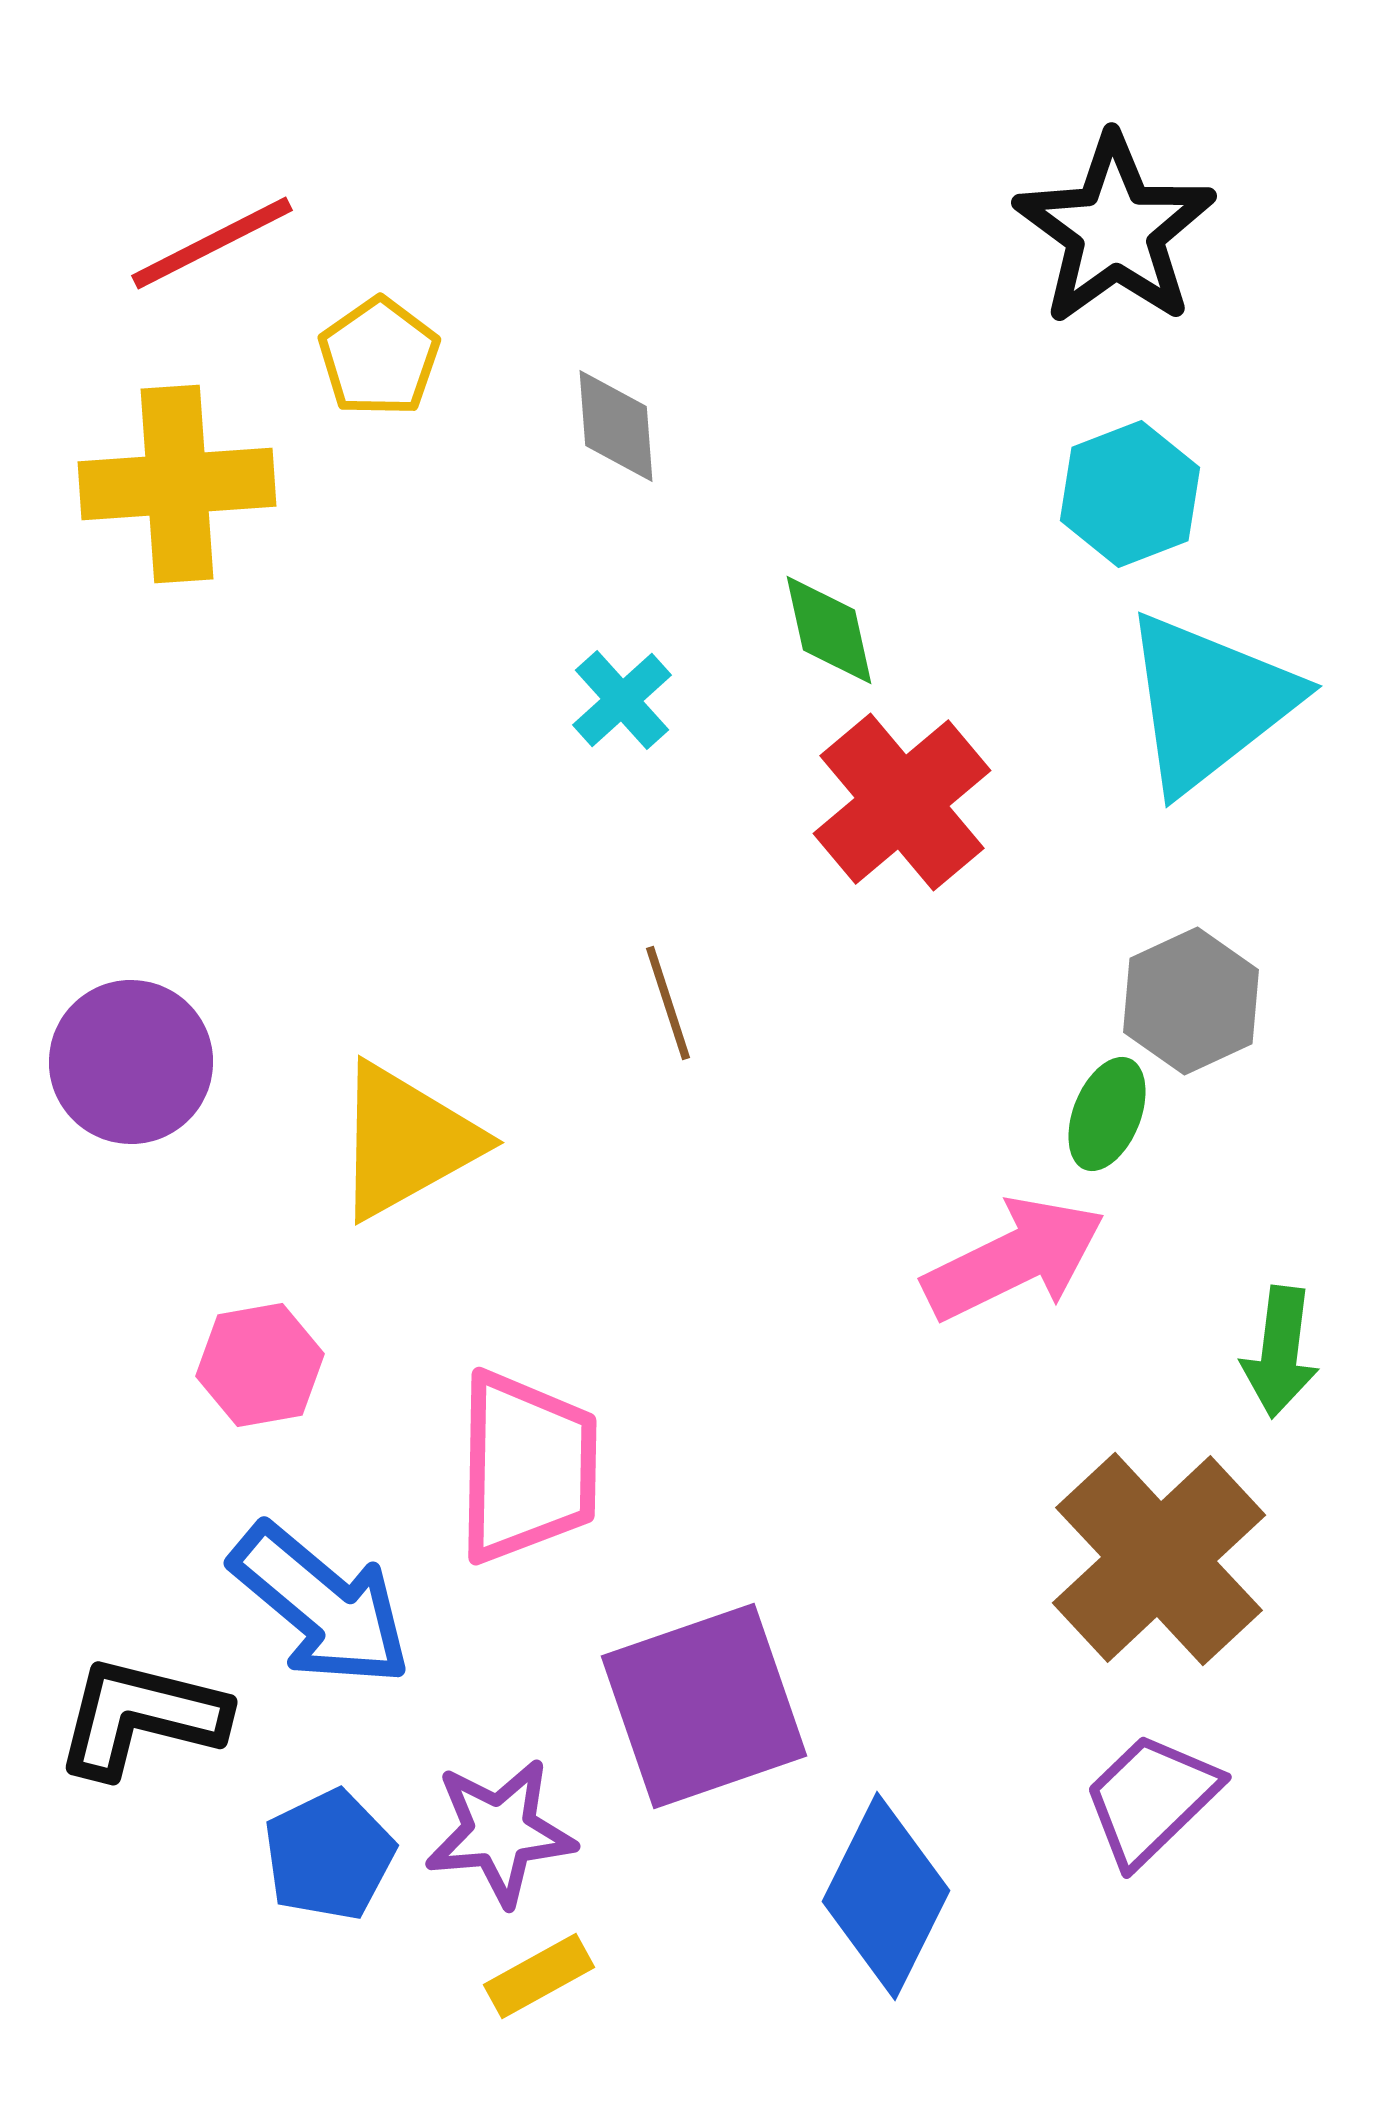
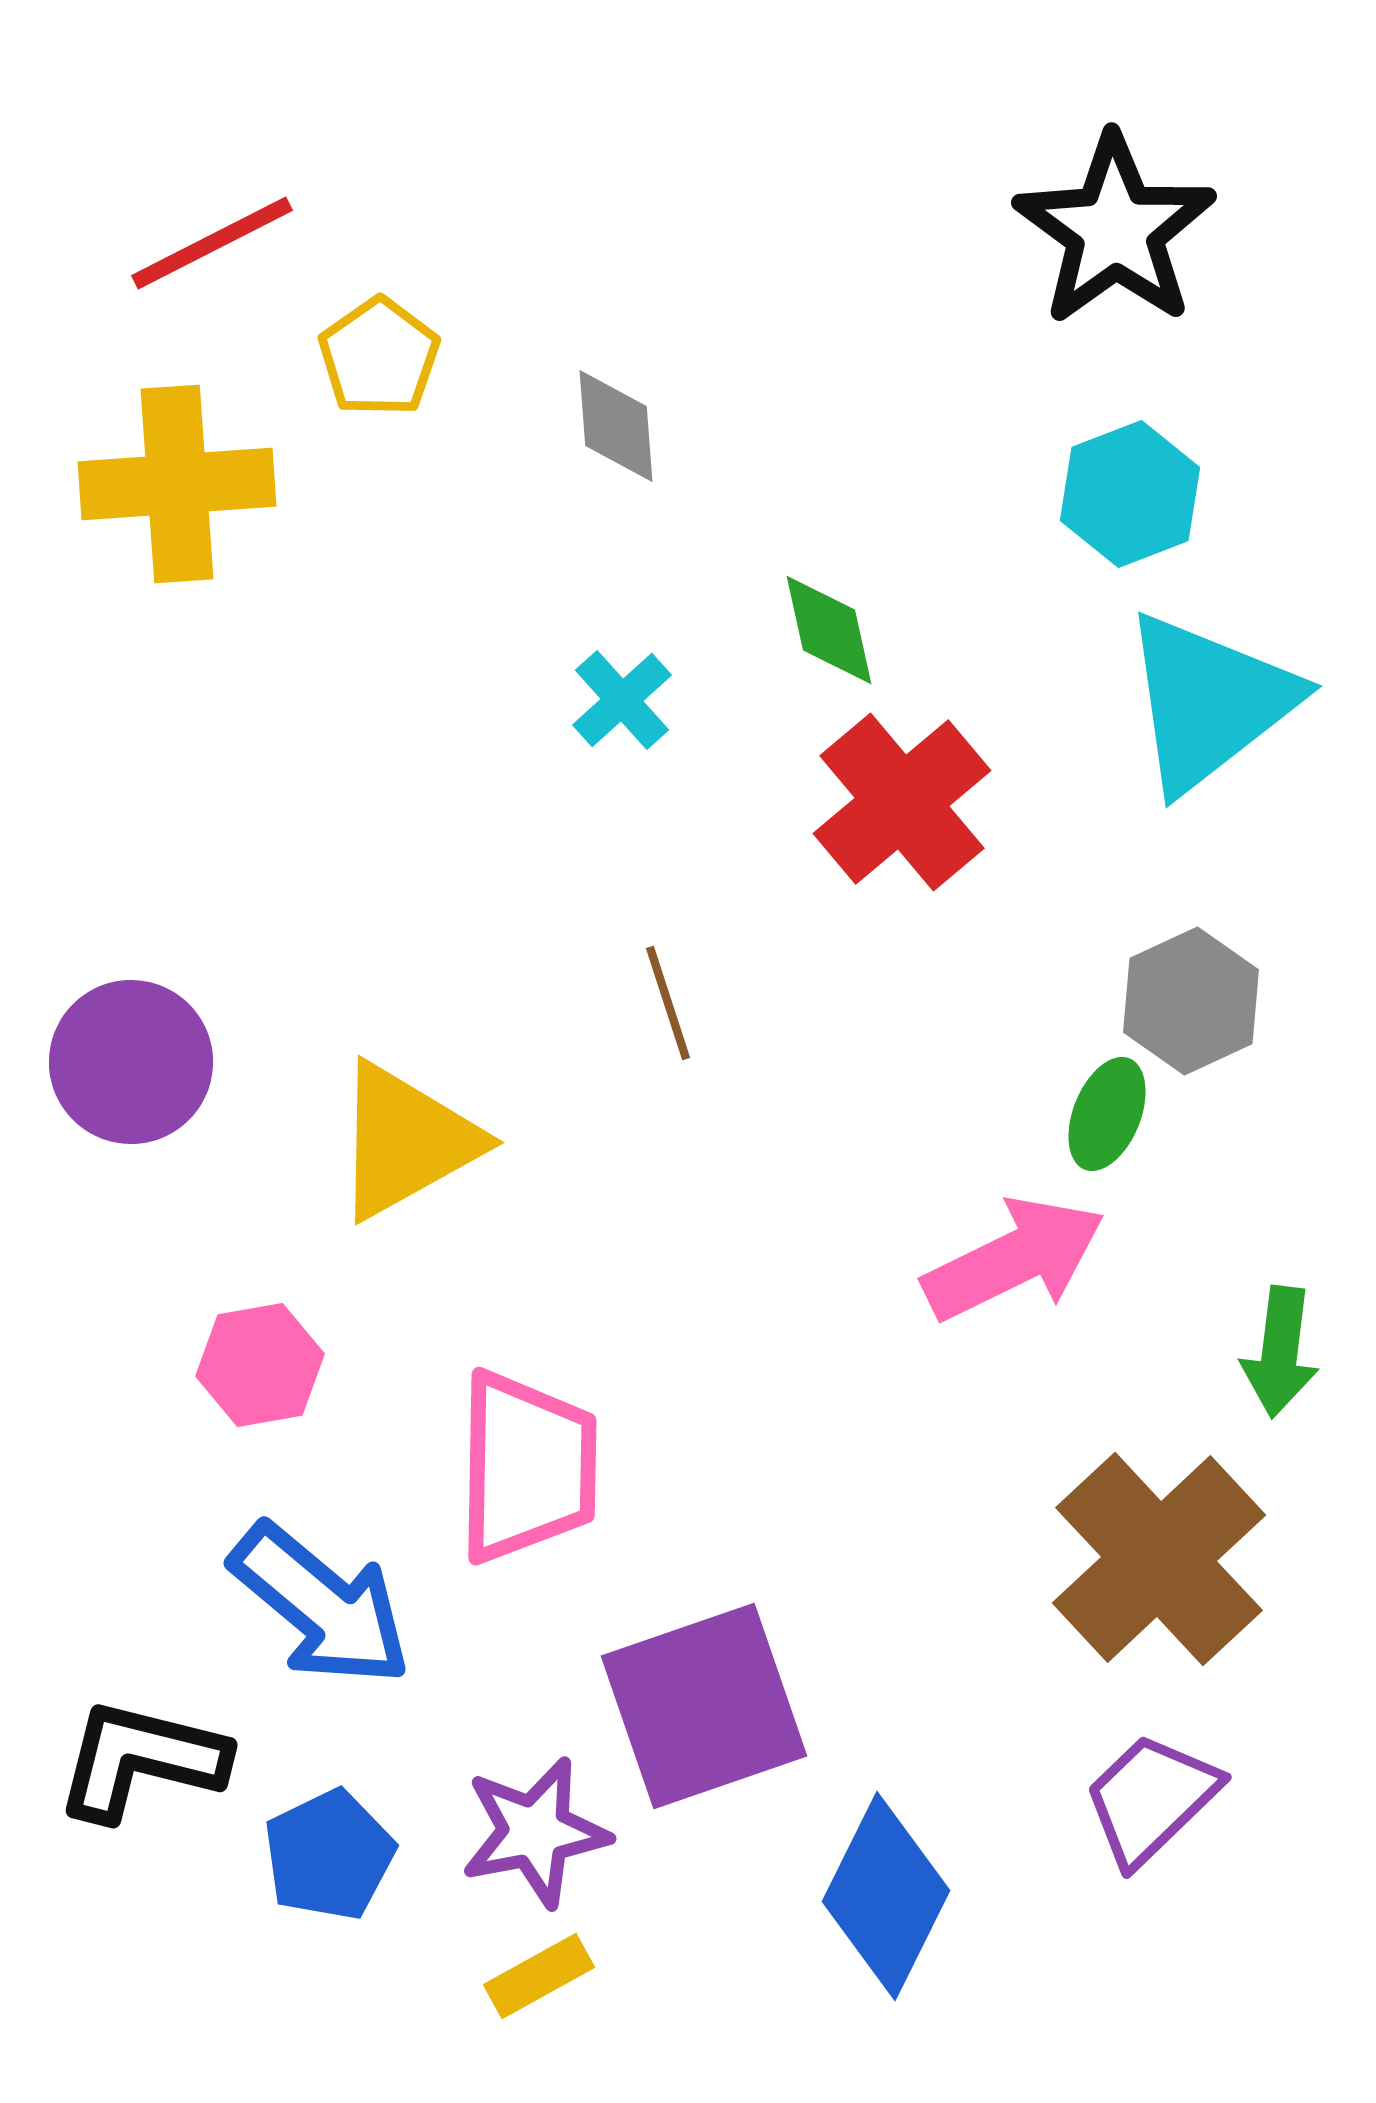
black L-shape: moved 43 px down
purple star: moved 35 px right; rotated 6 degrees counterclockwise
